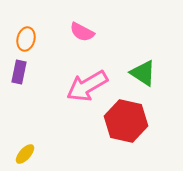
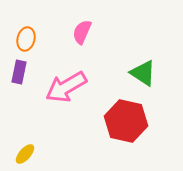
pink semicircle: rotated 85 degrees clockwise
pink arrow: moved 21 px left, 1 px down
